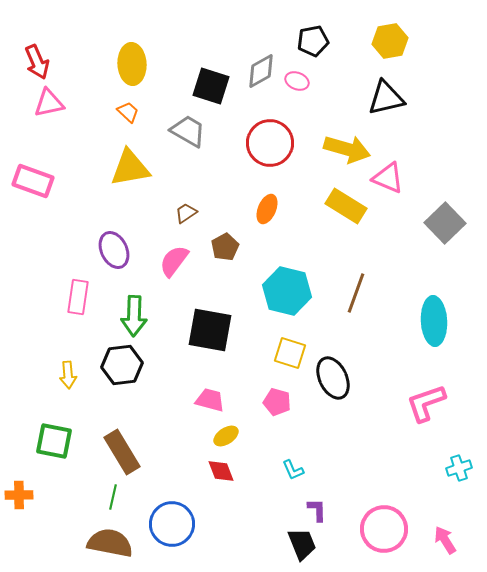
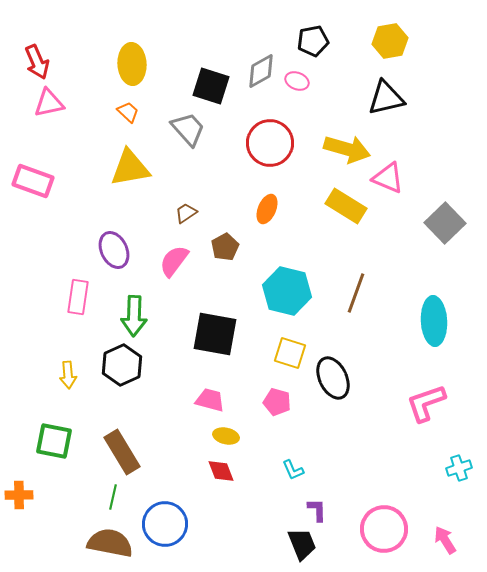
gray trapezoid at (188, 131): moved 2 px up; rotated 18 degrees clockwise
black square at (210, 330): moved 5 px right, 4 px down
black hexagon at (122, 365): rotated 18 degrees counterclockwise
yellow ellipse at (226, 436): rotated 45 degrees clockwise
blue circle at (172, 524): moved 7 px left
